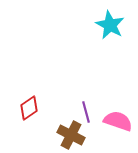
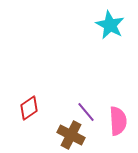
purple line: rotated 25 degrees counterclockwise
pink semicircle: rotated 68 degrees clockwise
